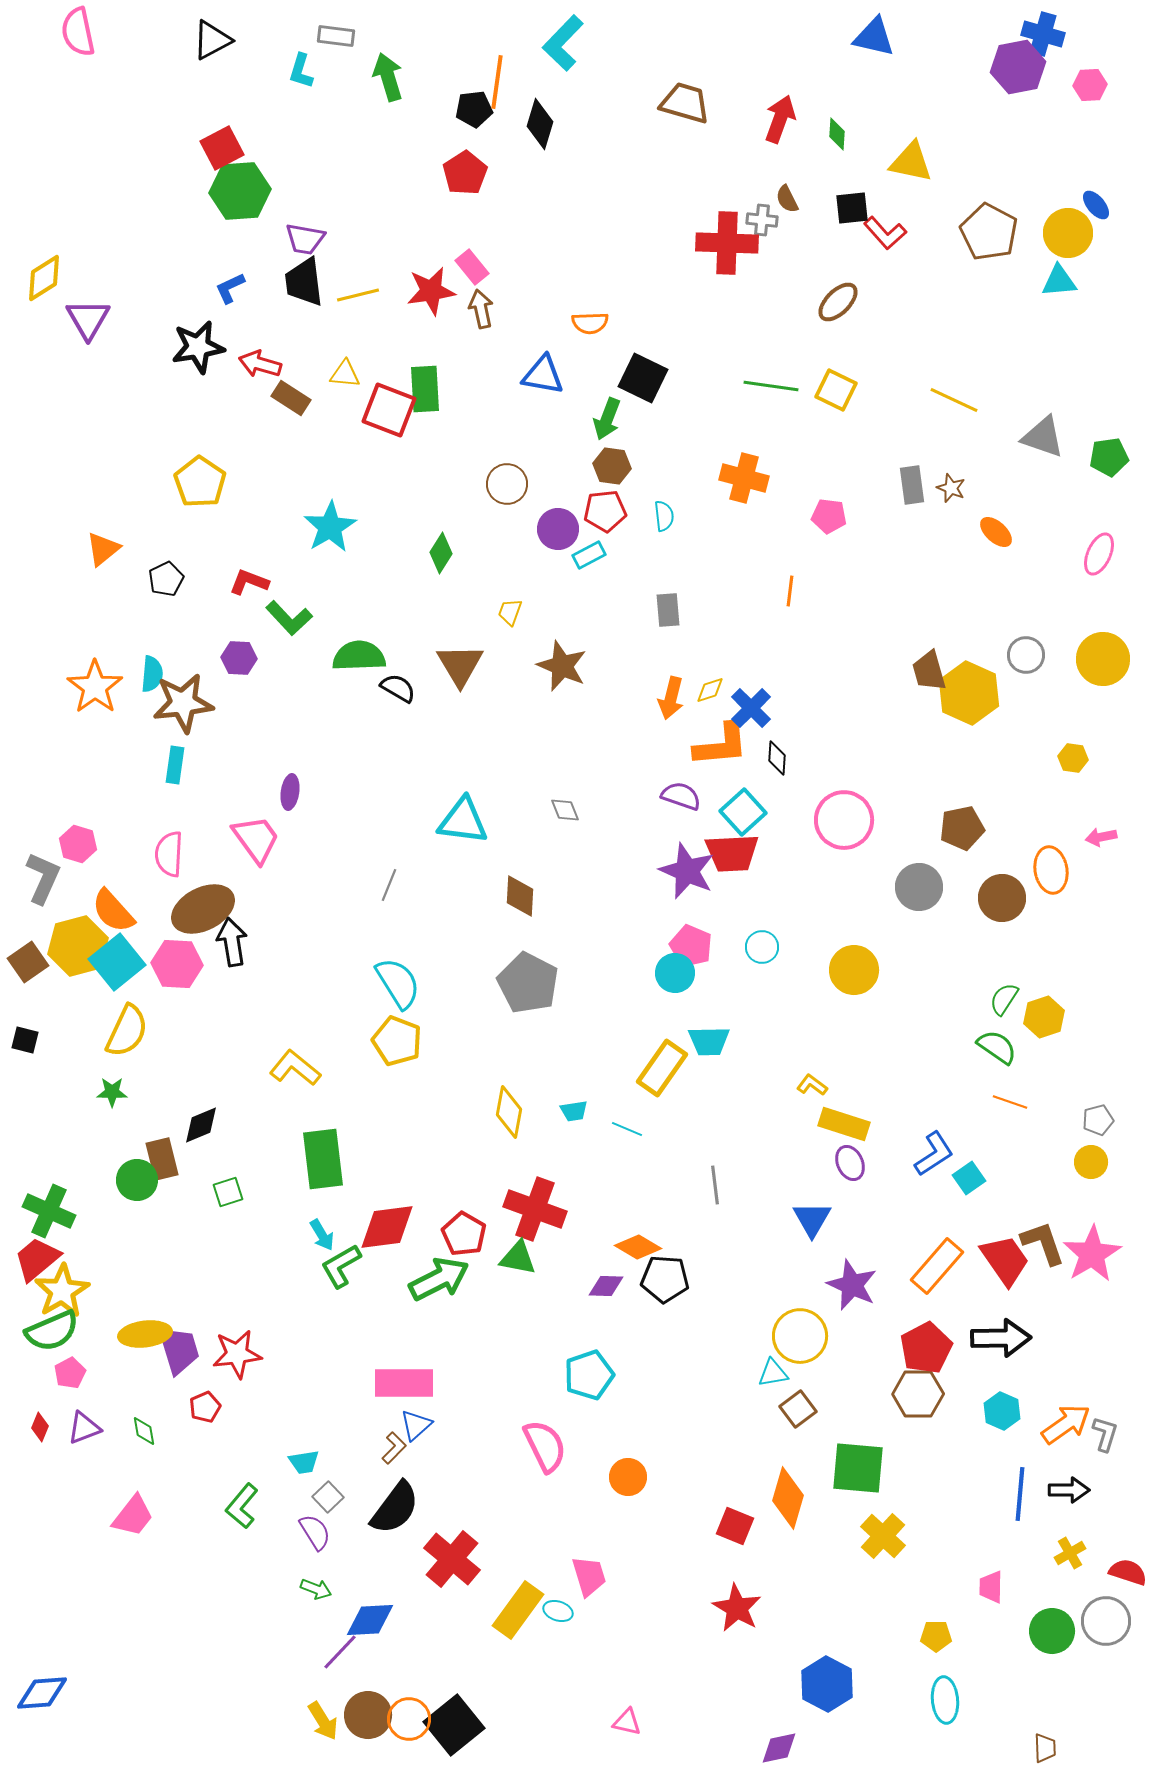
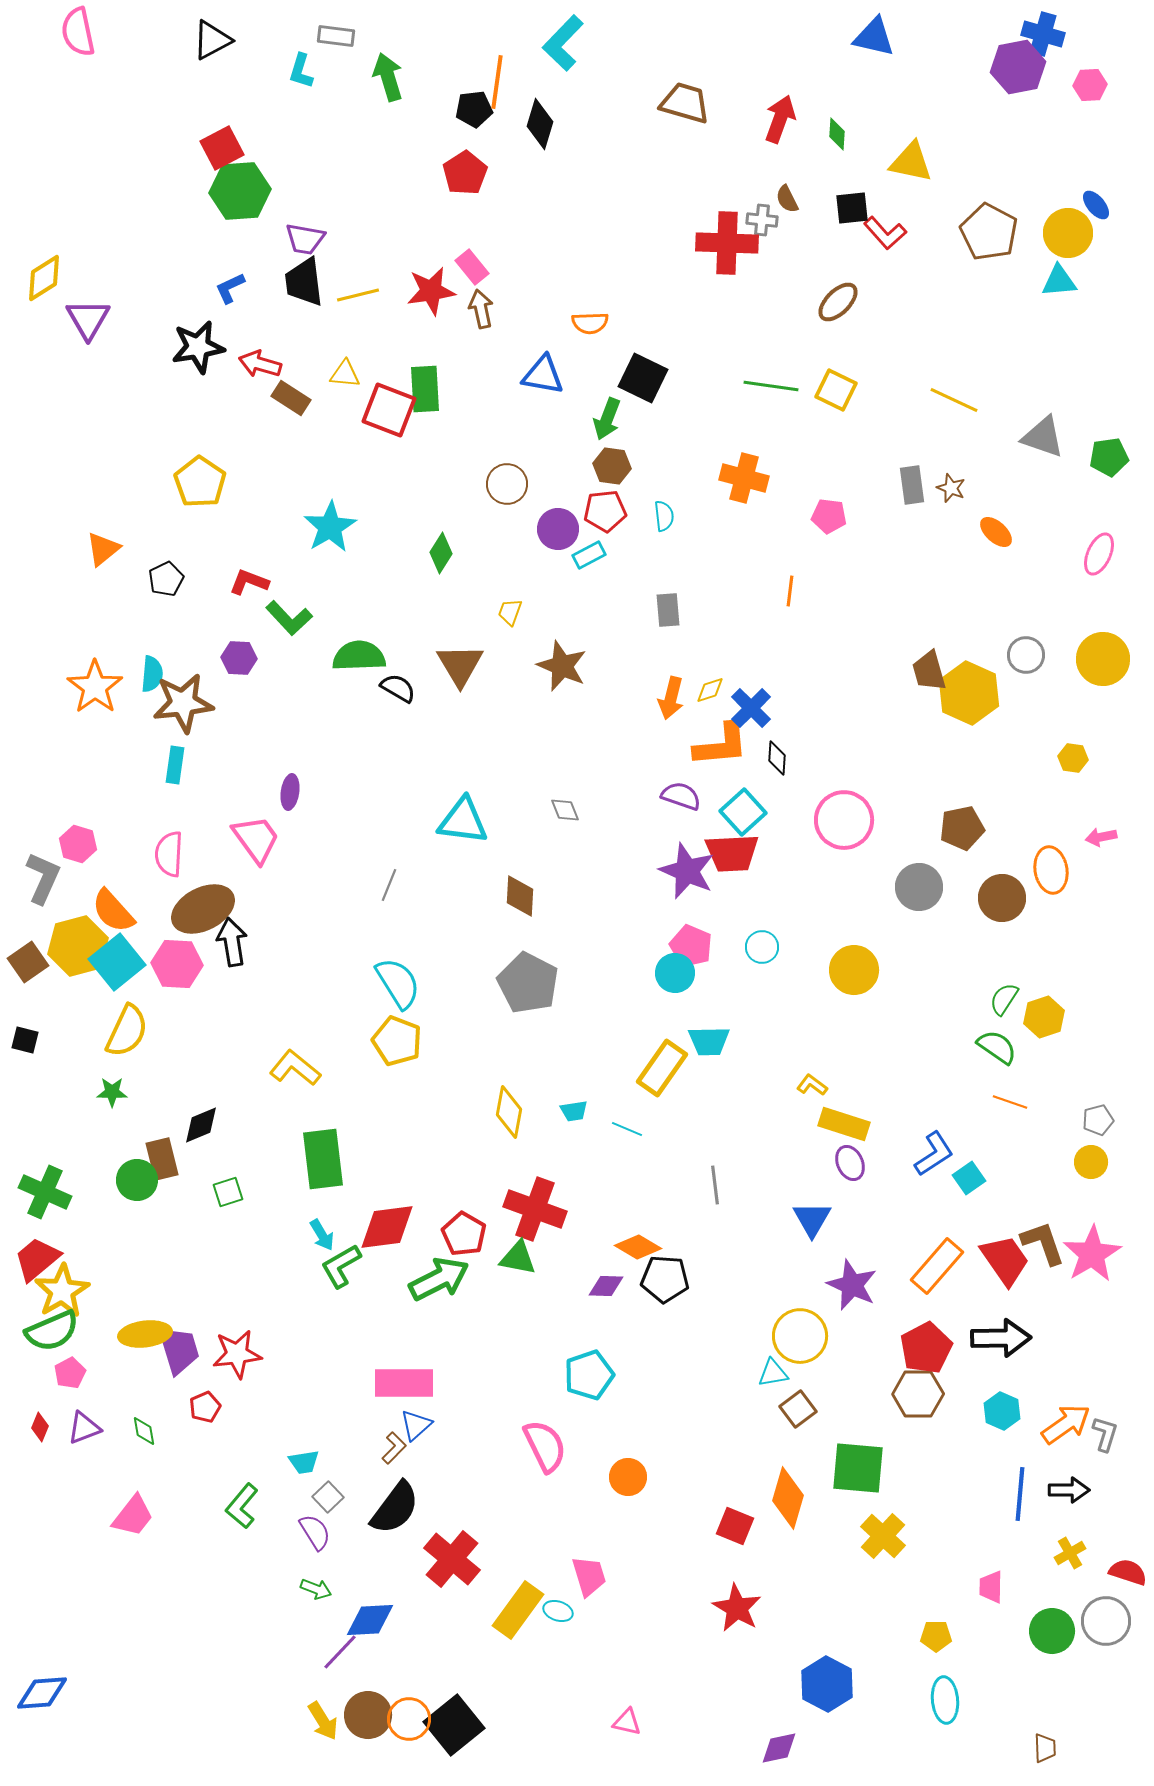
green cross at (49, 1211): moved 4 px left, 19 px up
